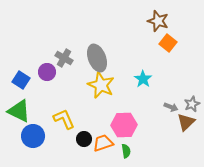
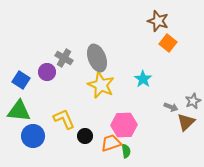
gray star: moved 1 px right, 3 px up
green triangle: rotated 20 degrees counterclockwise
black circle: moved 1 px right, 3 px up
orange trapezoid: moved 8 px right
